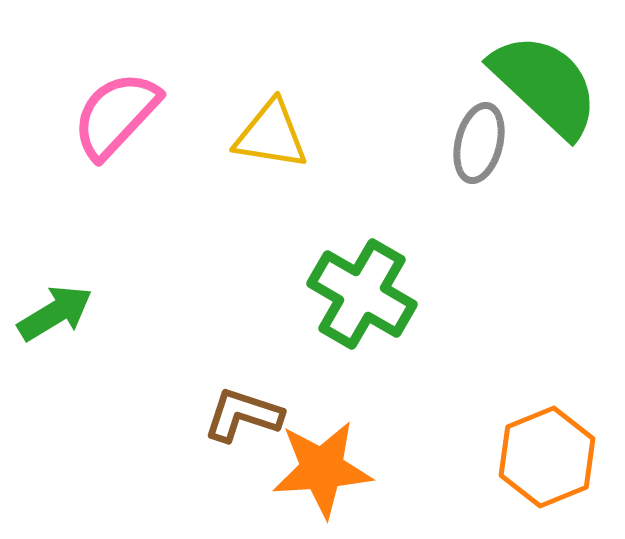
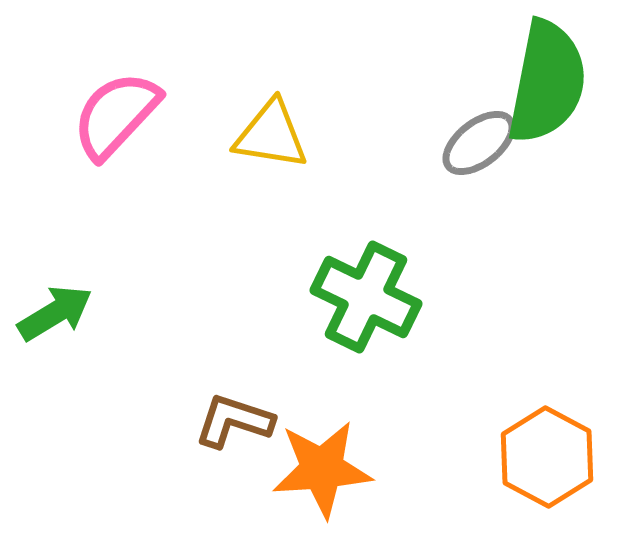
green semicircle: moved 2 px right, 3 px up; rotated 58 degrees clockwise
gray ellipse: rotated 38 degrees clockwise
green cross: moved 4 px right, 3 px down; rotated 4 degrees counterclockwise
brown L-shape: moved 9 px left, 6 px down
orange hexagon: rotated 10 degrees counterclockwise
